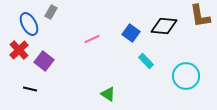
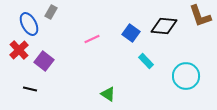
brown L-shape: rotated 10 degrees counterclockwise
